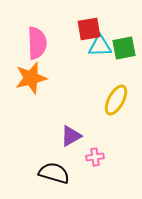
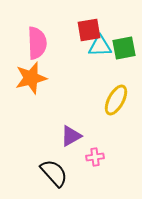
red square: moved 1 px down
black semicircle: rotated 32 degrees clockwise
